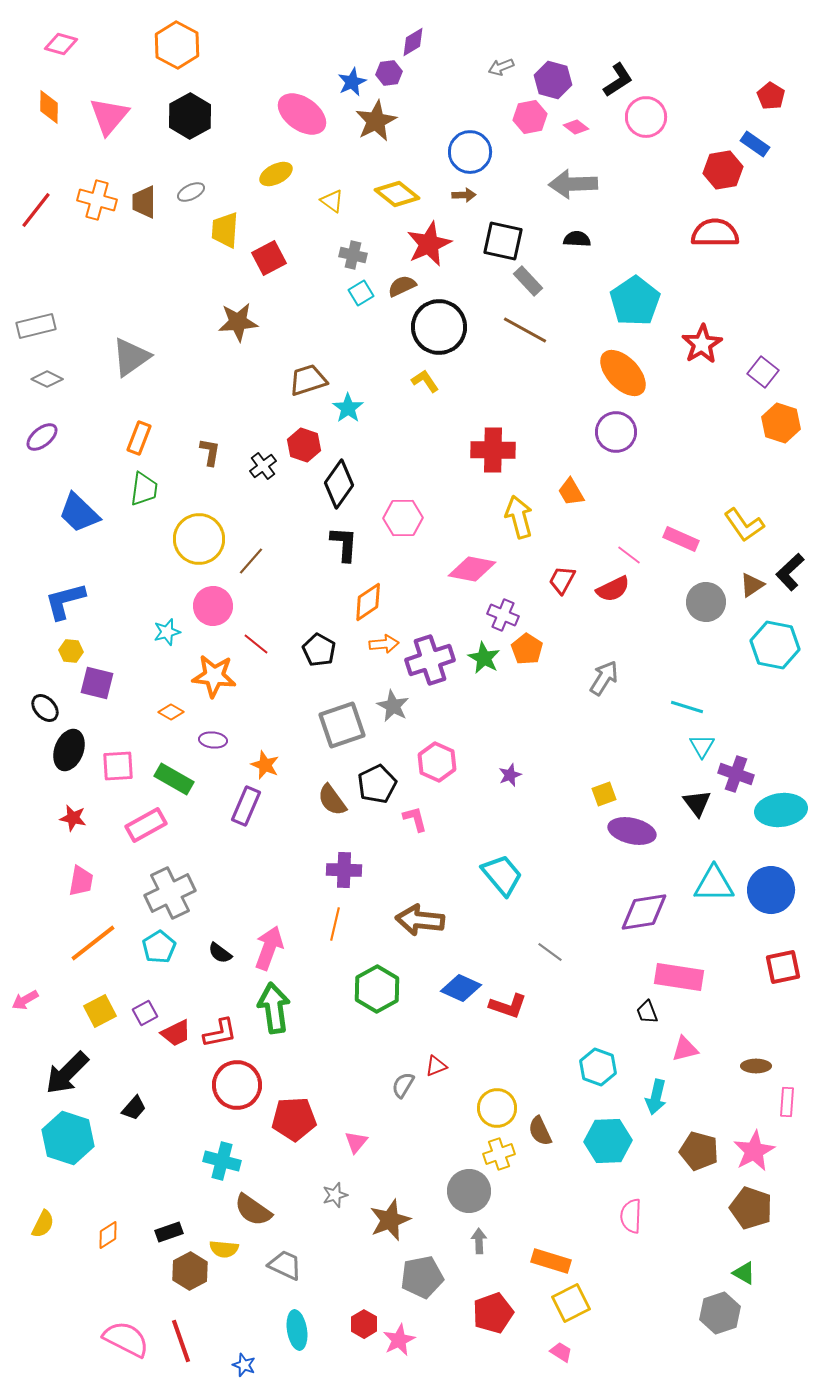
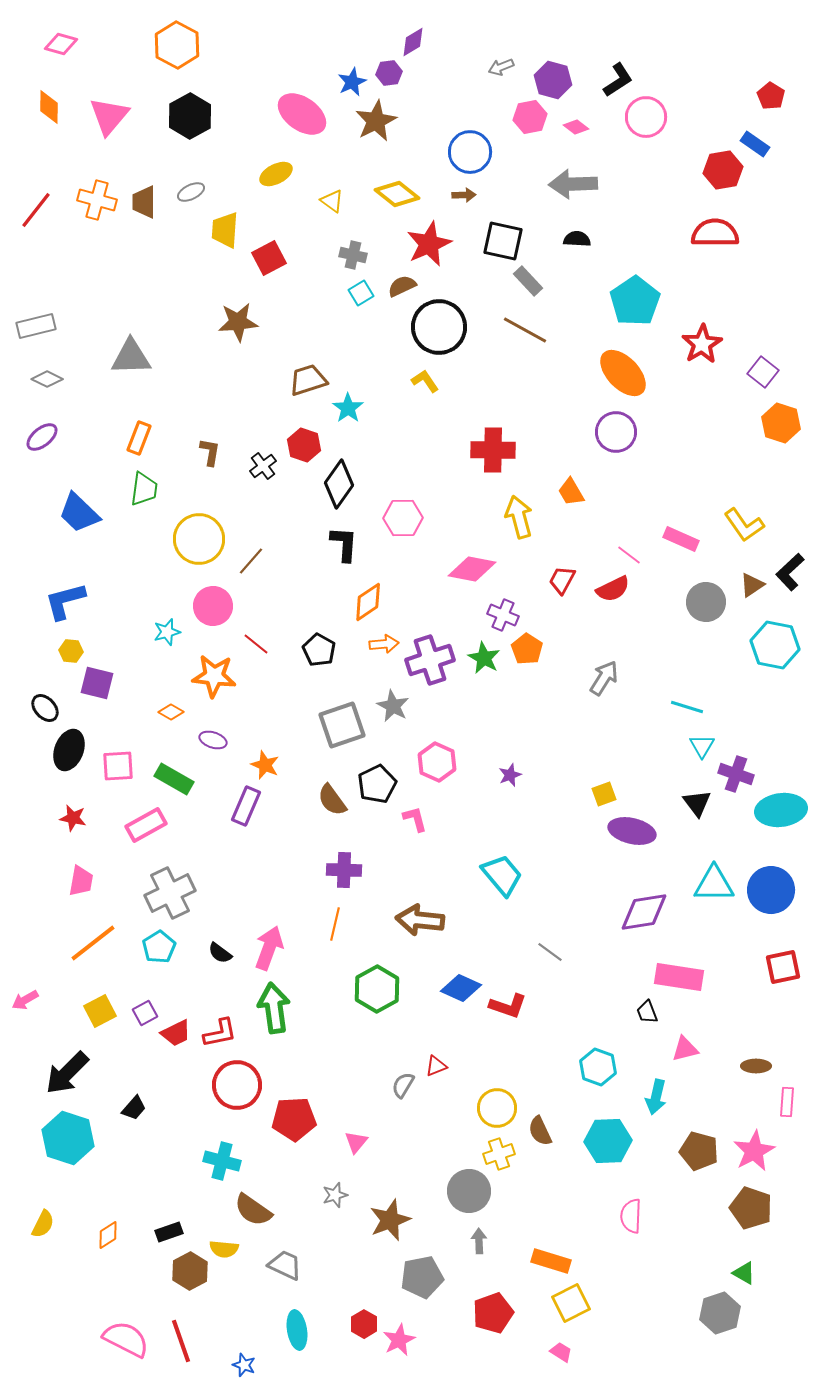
gray triangle at (131, 357): rotated 33 degrees clockwise
purple ellipse at (213, 740): rotated 12 degrees clockwise
